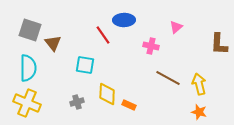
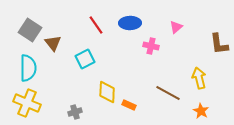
blue ellipse: moved 6 px right, 3 px down
gray square: rotated 15 degrees clockwise
red line: moved 7 px left, 10 px up
brown L-shape: rotated 10 degrees counterclockwise
cyan square: moved 6 px up; rotated 36 degrees counterclockwise
brown line: moved 15 px down
yellow arrow: moved 6 px up
yellow diamond: moved 2 px up
gray cross: moved 2 px left, 10 px down
orange star: moved 2 px right, 1 px up; rotated 14 degrees clockwise
